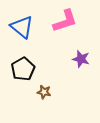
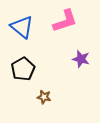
brown star: moved 5 px down
